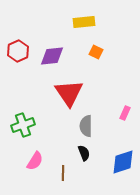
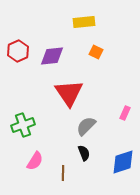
gray semicircle: rotated 45 degrees clockwise
